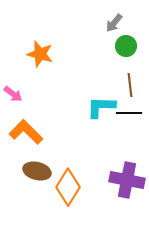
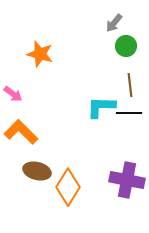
orange L-shape: moved 5 px left
